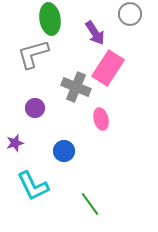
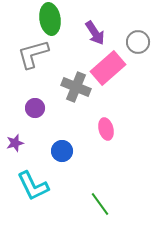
gray circle: moved 8 px right, 28 px down
pink rectangle: rotated 16 degrees clockwise
pink ellipse: moved 5 px right, 10 px down
blue circle: moved 2 px left
green line: moved 10 px right
